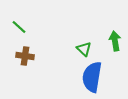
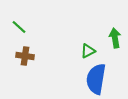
green arrow: moved 3 px up
green triangle: moved 4 px right, 2 px down; rotated 49 degrees clockwise
blue semicircle: moved 4 px right, 2 px down
